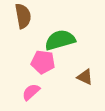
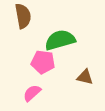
brown triangle: rotated 12 degrees counterclockwise
pink semicircle: moved 1 px right, 1 px down
